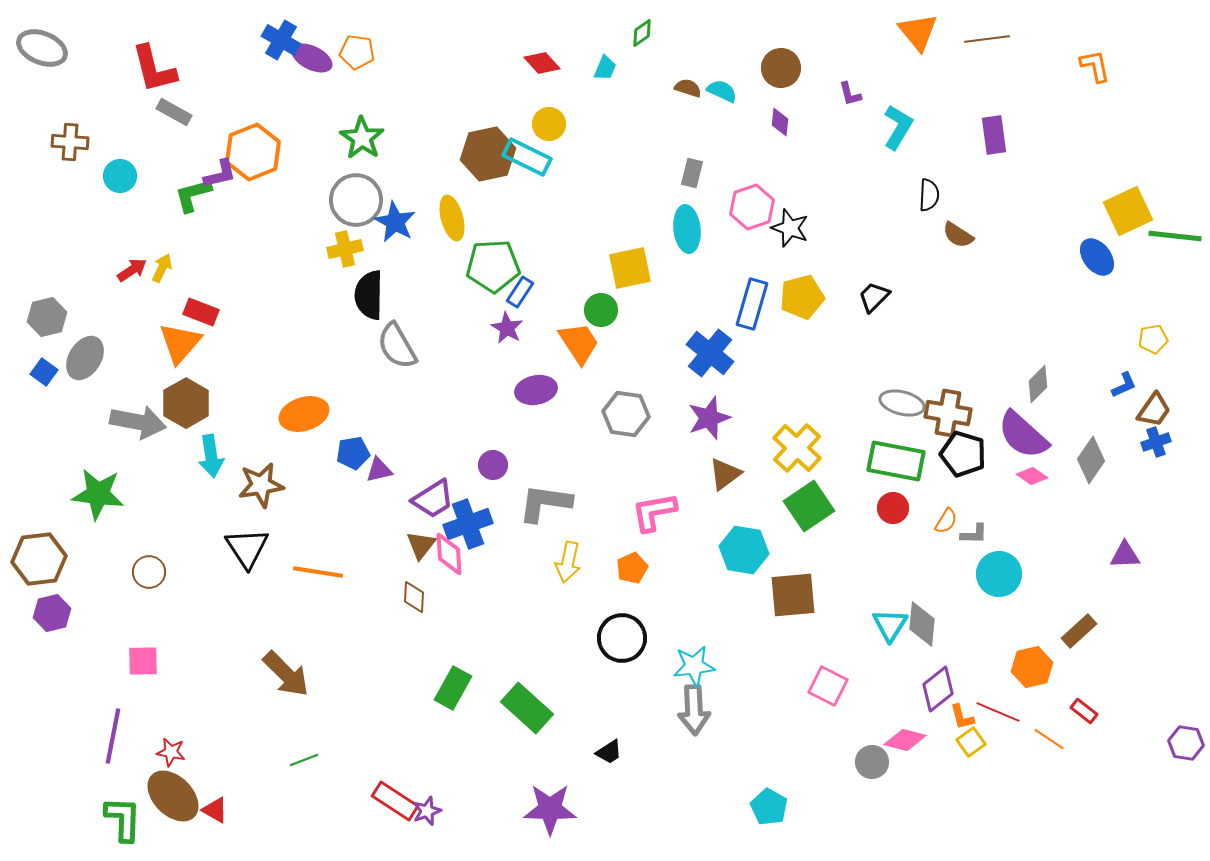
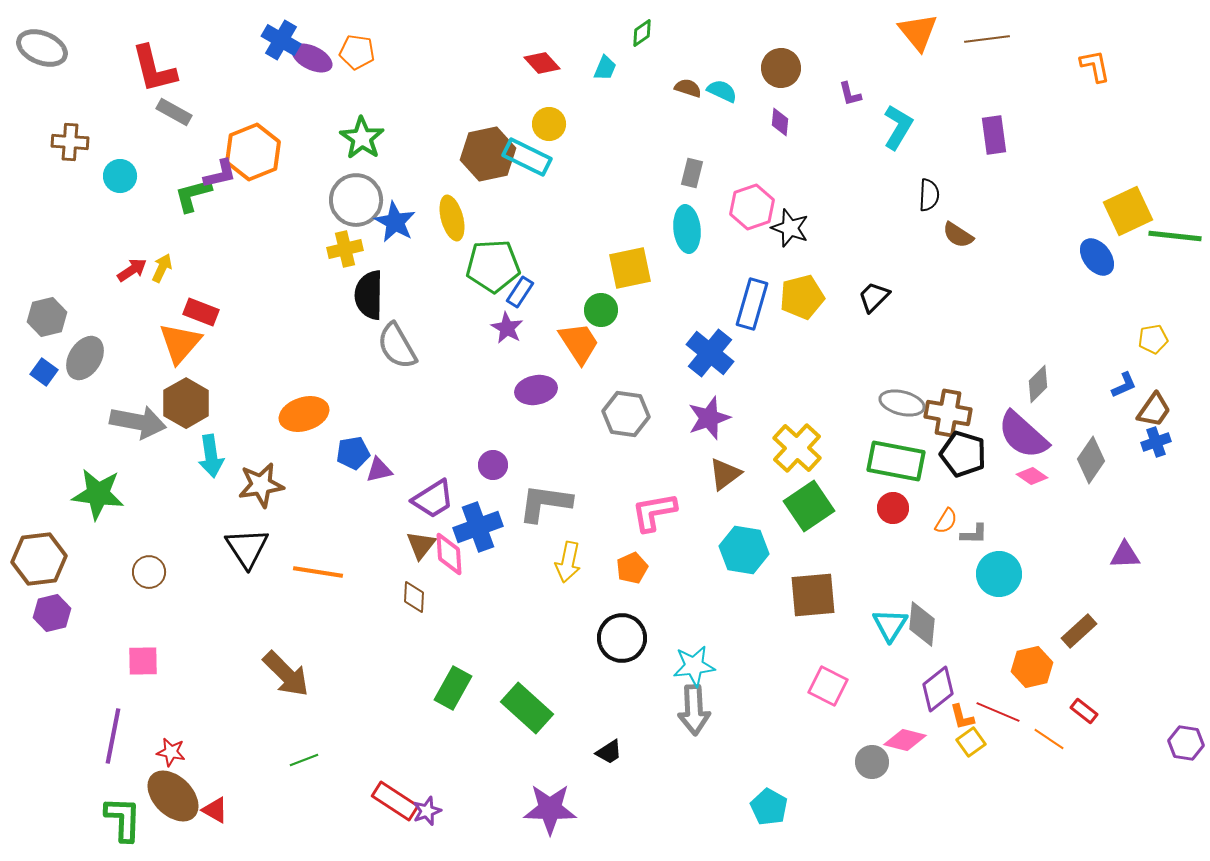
blue cross at (468, 524): moved 10 px right, 3 px down
brown square at (793, 595): moved 20 px right
